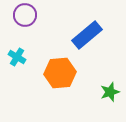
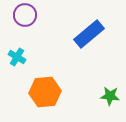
blue rectangle: moved 2 px right, 1 px up
orange hexagon: moved 15 px left, 19 px down
green star: moved 4 px down; rotated 24 degrees clockwise
